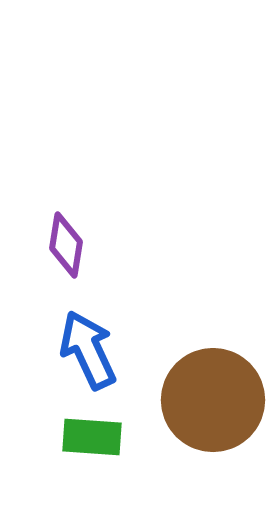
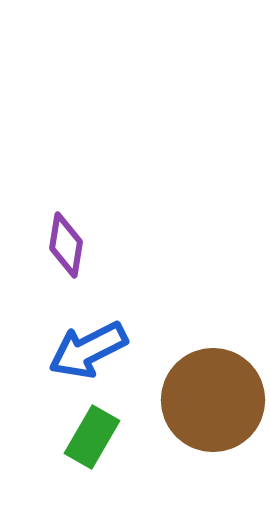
blue arrow: rotated 92 degrees counterclockwise
green rectangle: rotated 64 degrees counterclockwise
